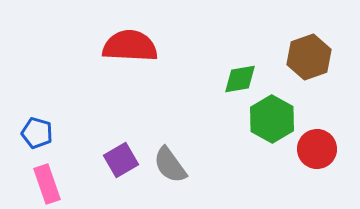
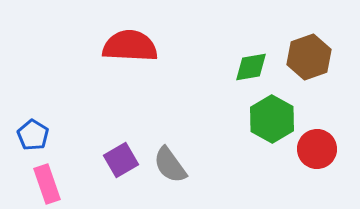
green diamond: moved 11 px right, 12 px up
blue pentagon: moved 4 px left, 2 px down; rotated 16 degrees clockwise
